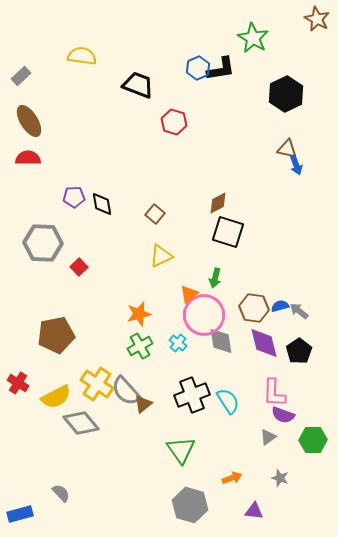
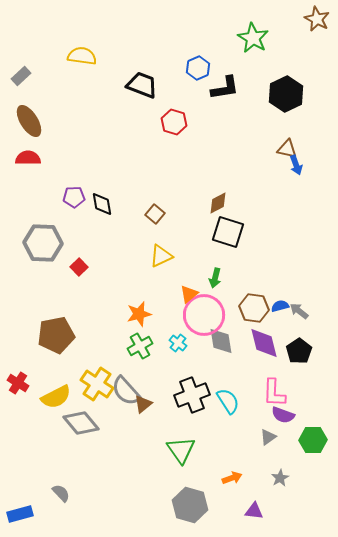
black L-shape at (221, 69): moved 4 px right, 19 px down
black trapezoid at (138, 85): moved 4 px right
gray star at (280, 478): rotated 24 degrees clockwise
